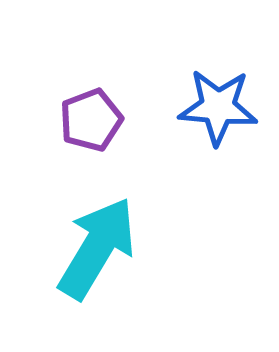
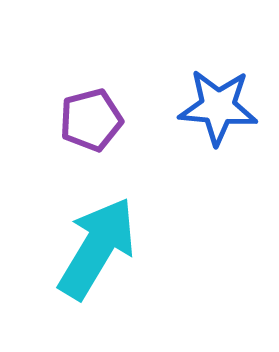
purple pentagon: rotated 6 degrees clockwise
